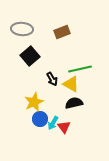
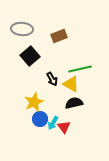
brown rectangle: moved 3 px left, 4 px down
